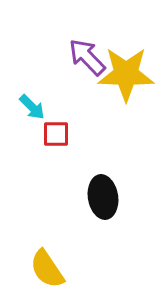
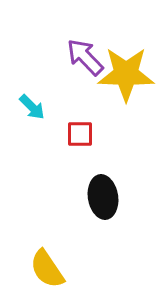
purple arrow: moved 2 px left
red square: moved 24 px right
